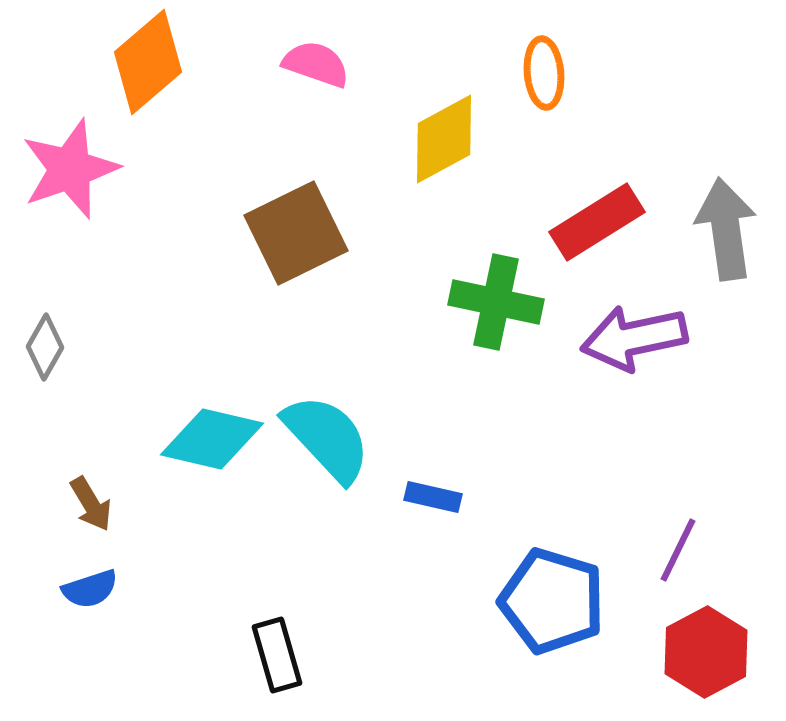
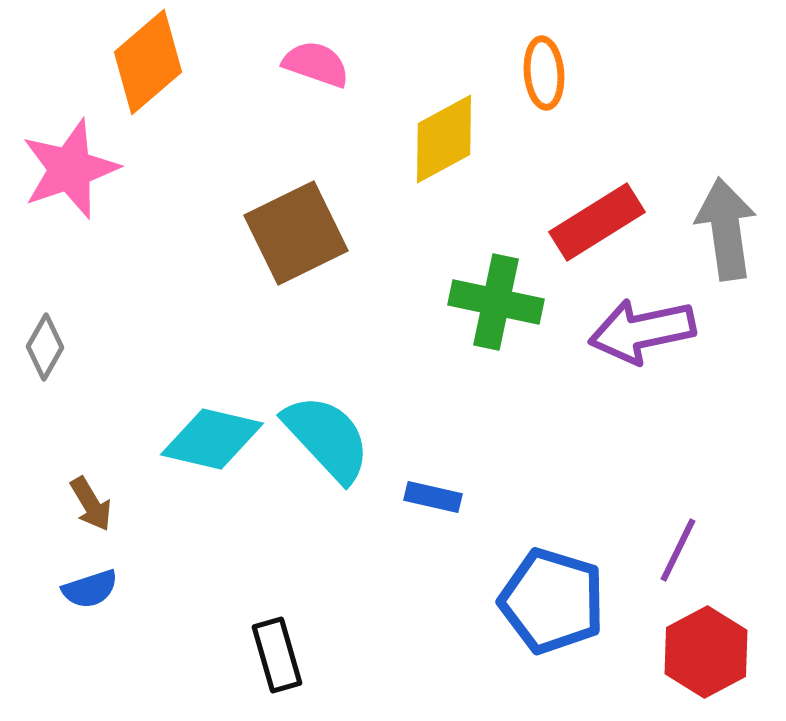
purple arrow: moved 8 px right, 7 px up
